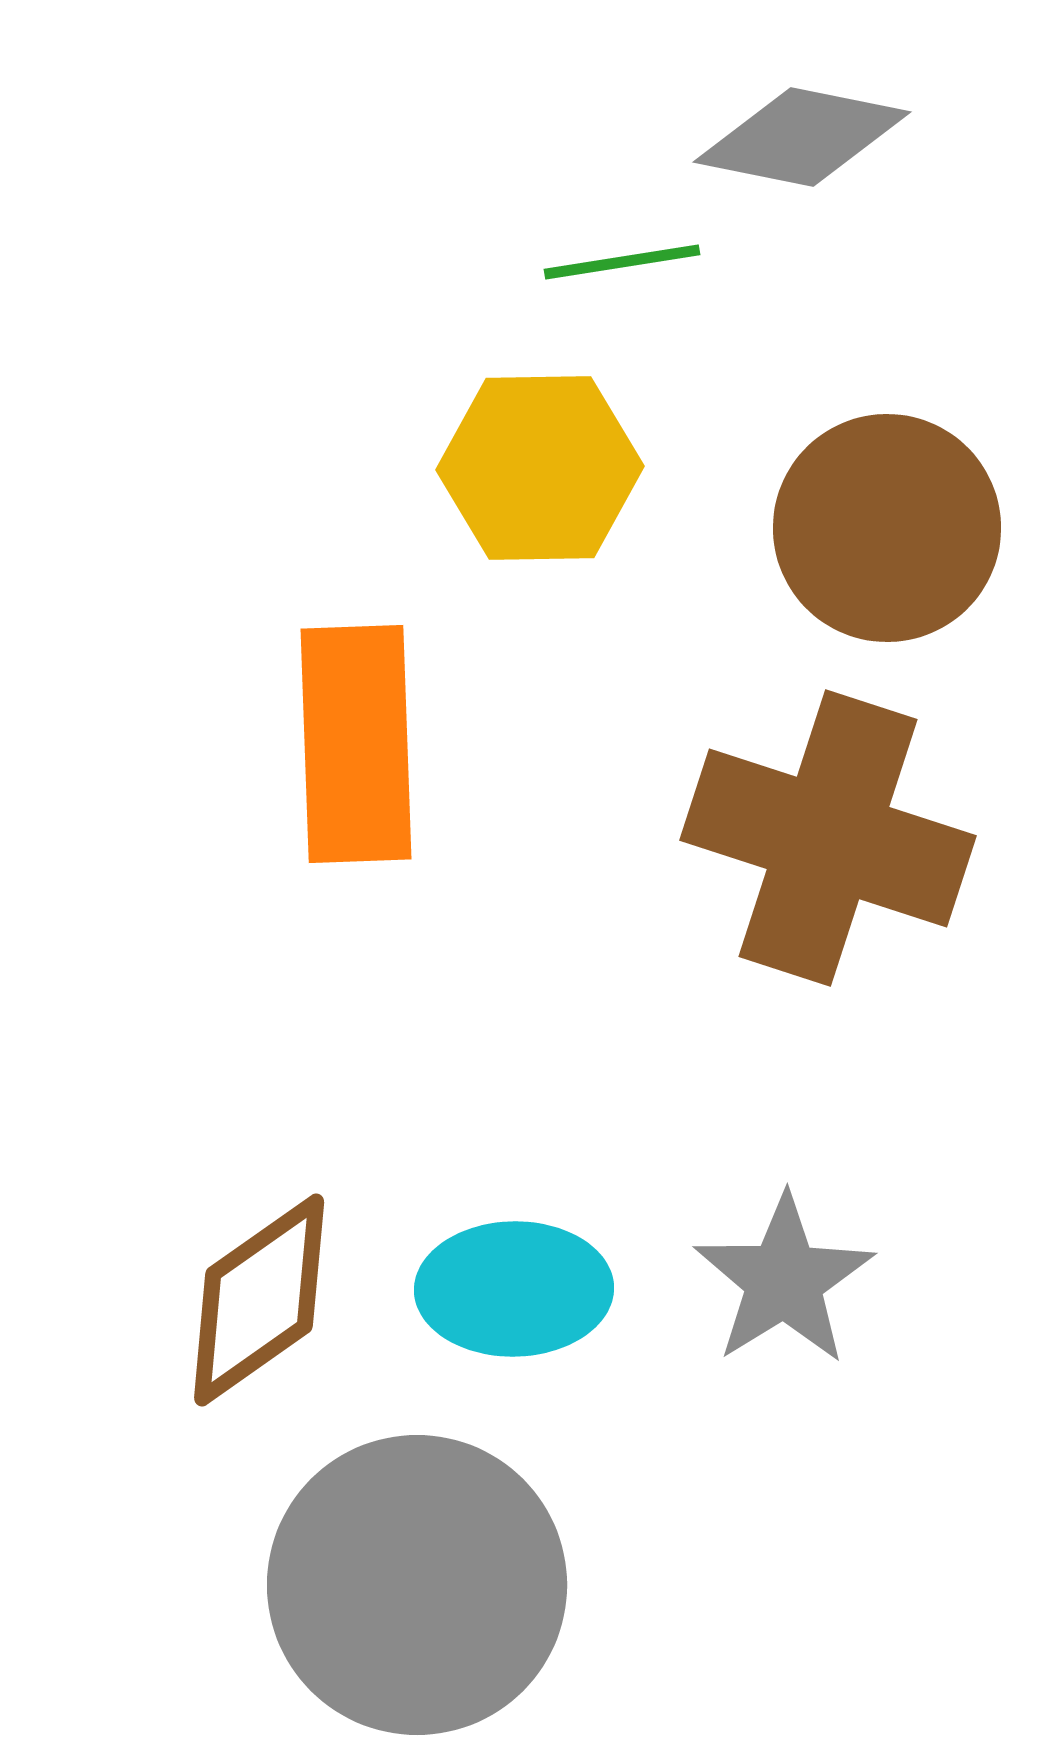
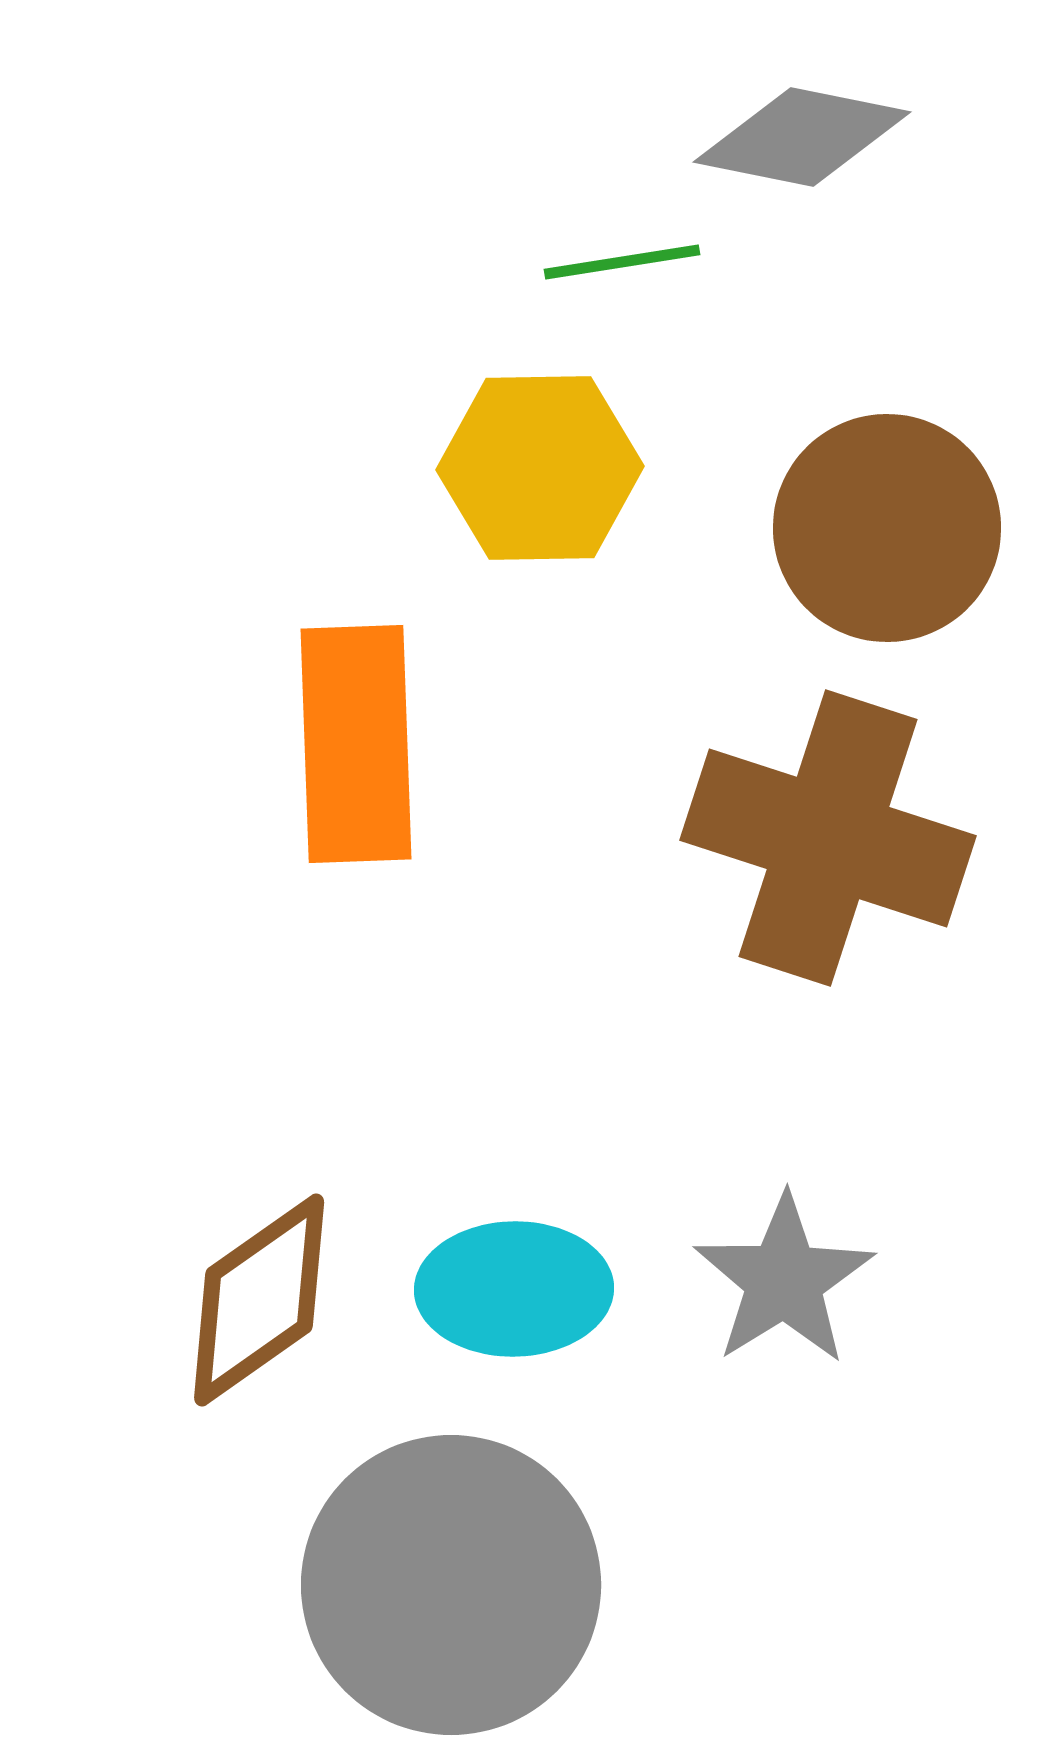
gray circle: moved 34 px right
